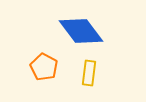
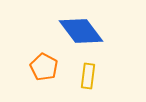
yellow rectangle: moved 1 px left, 3 px down
